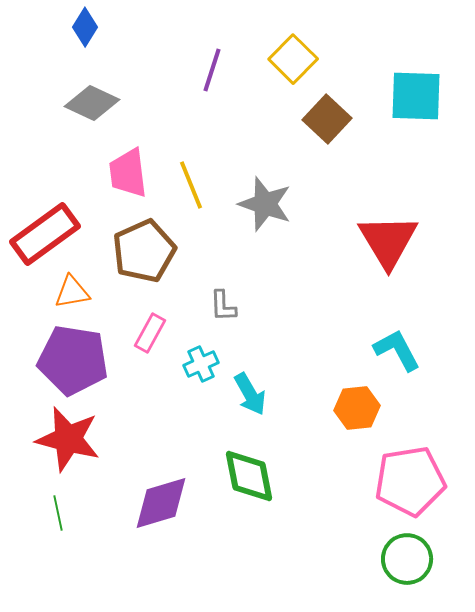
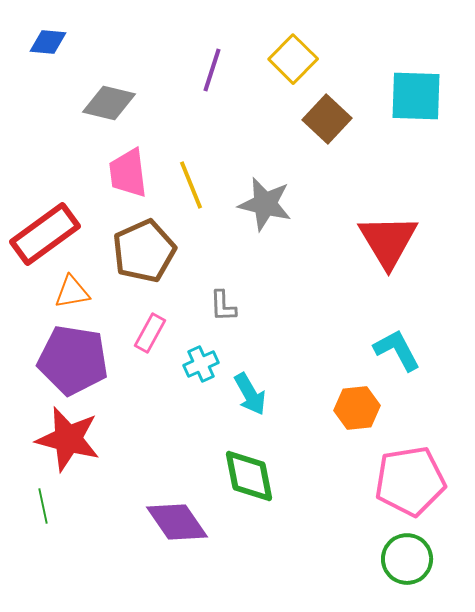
blue diamond: moved 37 px left, 15 px down; rotated 63 degrees clockwise
gray diamond: moved 17 px right; rotated 12 degrees counterclockwise
gray star: rotated 6 degrees counterclockwise
purple diamond: moved 16 px right, 19 px down; rotated 72 degrees clockwise
green line: moved 15 px left, 7 px up
